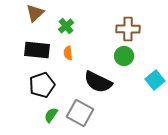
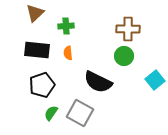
green cross: rotated 35 degrees clockwise
green semicircle: moved 2 px up
